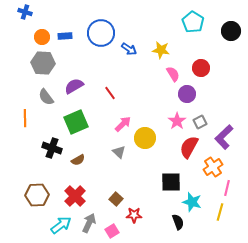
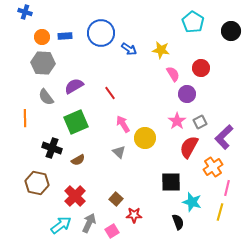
pink arrow: rotated 78 degrees counterclockwise
brown hexagon: moved 12 px up; rotated 15 degrees clockwise
